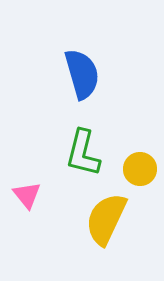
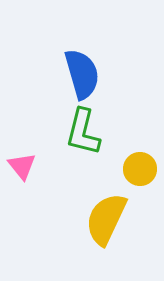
green L-shape: moved 21 px up
pink triangle: moved 5 px left, 29 px up
